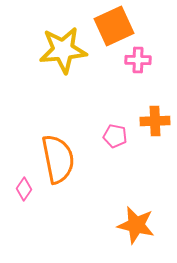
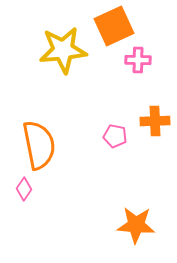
orange semicircle: moved 19 px left, 14 px up
orange star: rotated 9 degrees counterclockwise
